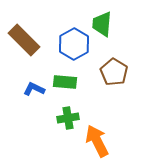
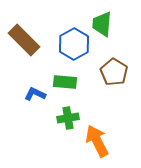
blue L-shape: moved 1 px right, 5 px down
